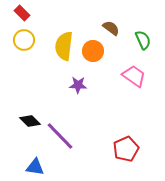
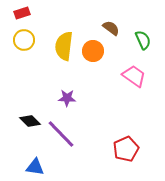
red rectangle: rotated 63 degrees counterclockwise
purple star: moved 11 px left, 13 px down
purple line: moved 1 px right, 2 px up
